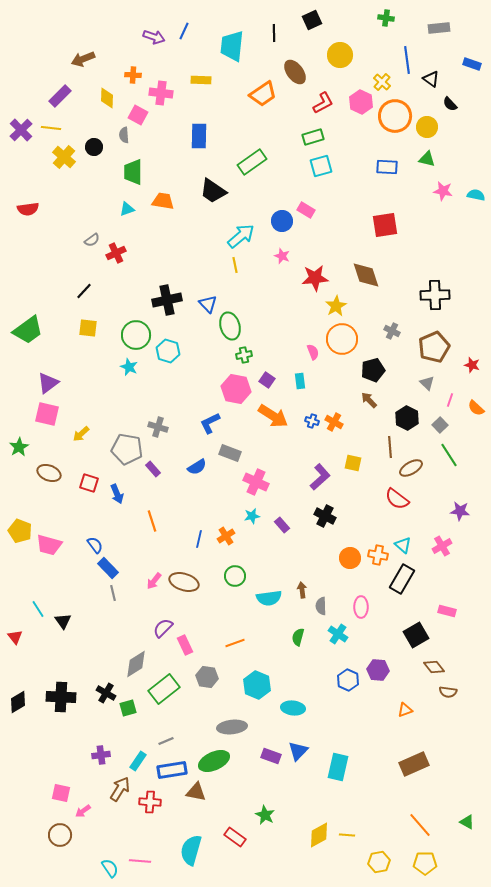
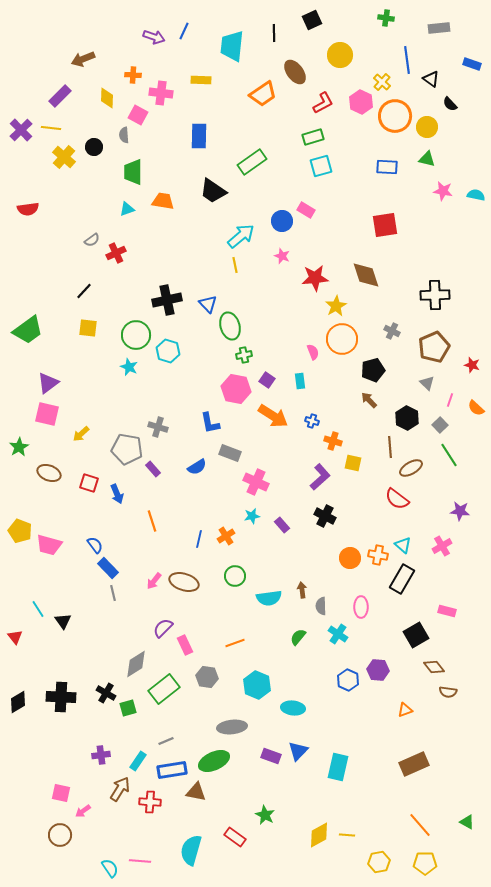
orange cross at (334, 422): moved 1 px left, 19 px down; rotated 12 degrees counterclockwise
blue L-shape at (210, 423): rotated 75 degrees counterclockwise
green semicircle at (298, 637): rotated 24 degrees clockwise
